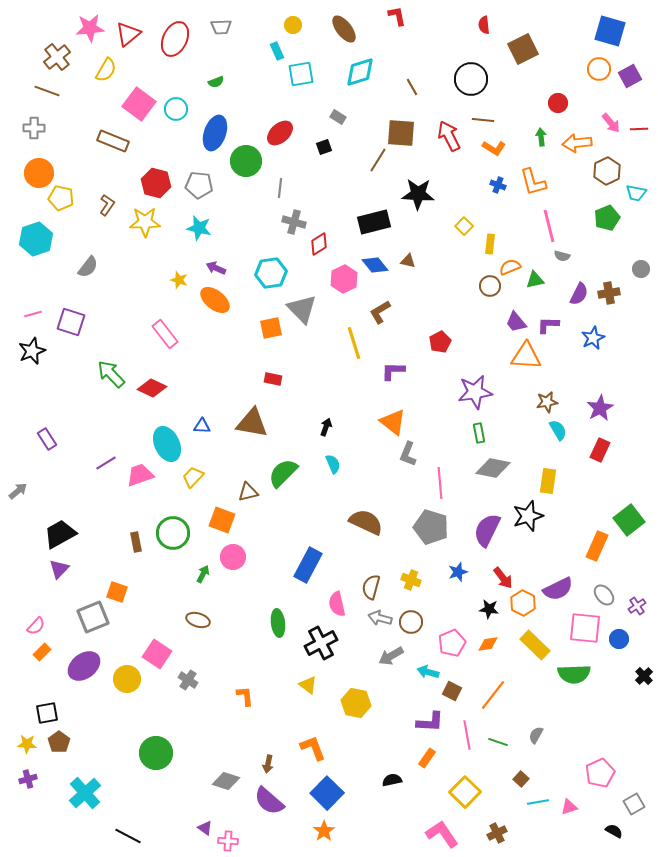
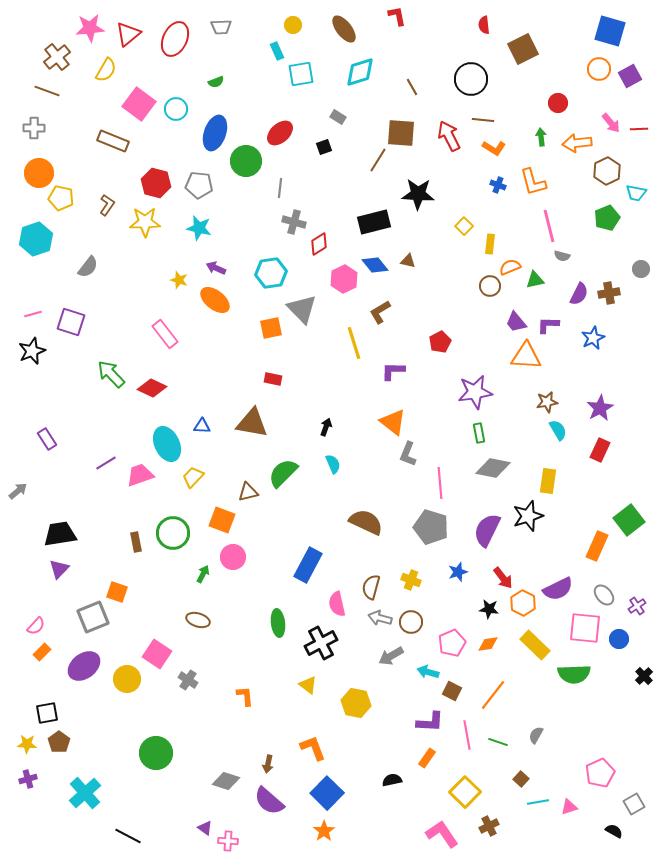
black trapezoid at (60, 534): rotated 20 degrees clockwise
brown cross at (497, 833): moved 8 px left, 7 px up
